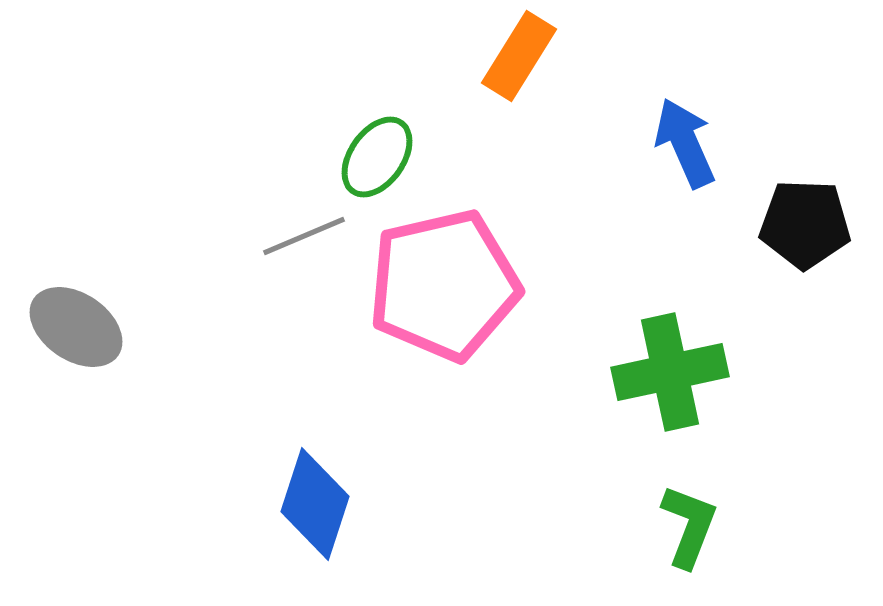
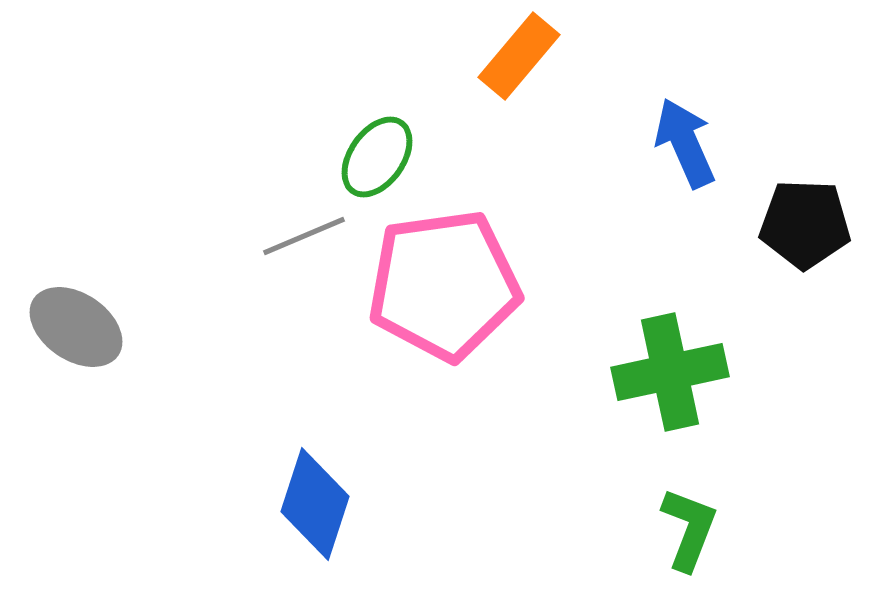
orange rectangle: rotated 8 degrees clockwise
pink pentagon: rotated 5 degrees clockwise
green L-shape: moved 3 px down
